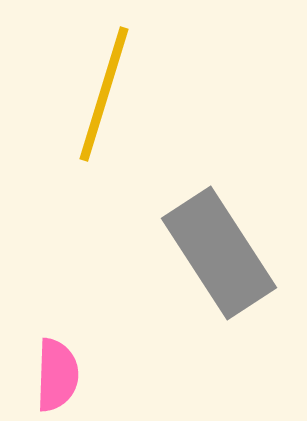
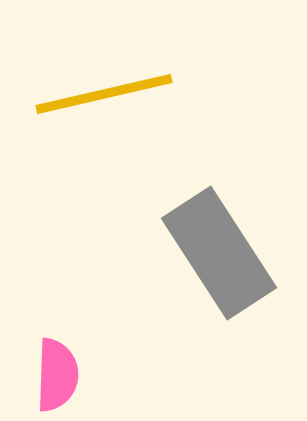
yellow line: rotated 60 degrees clockwise
